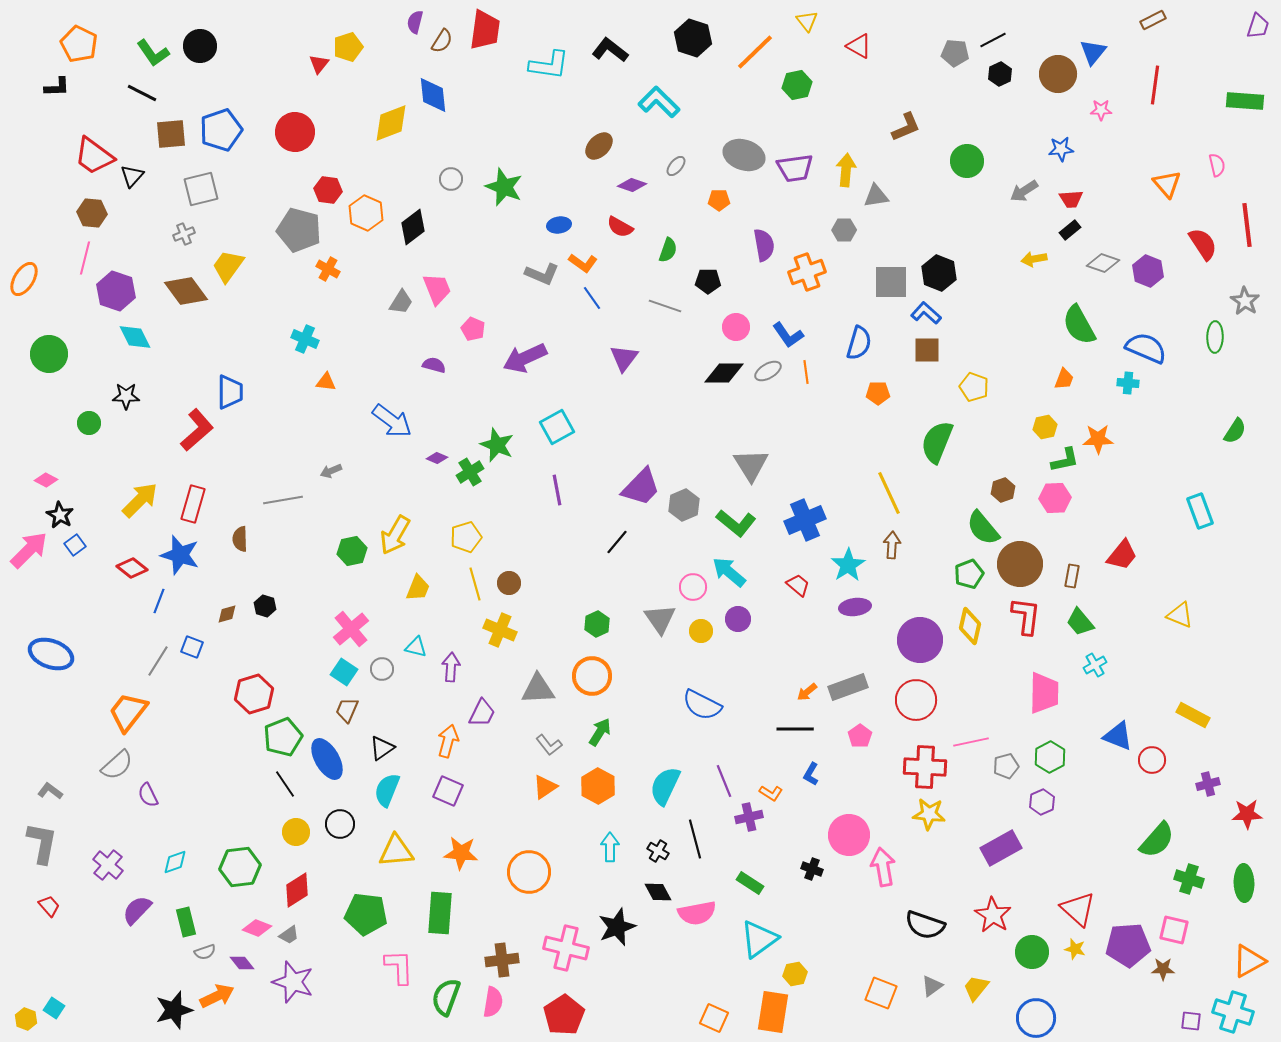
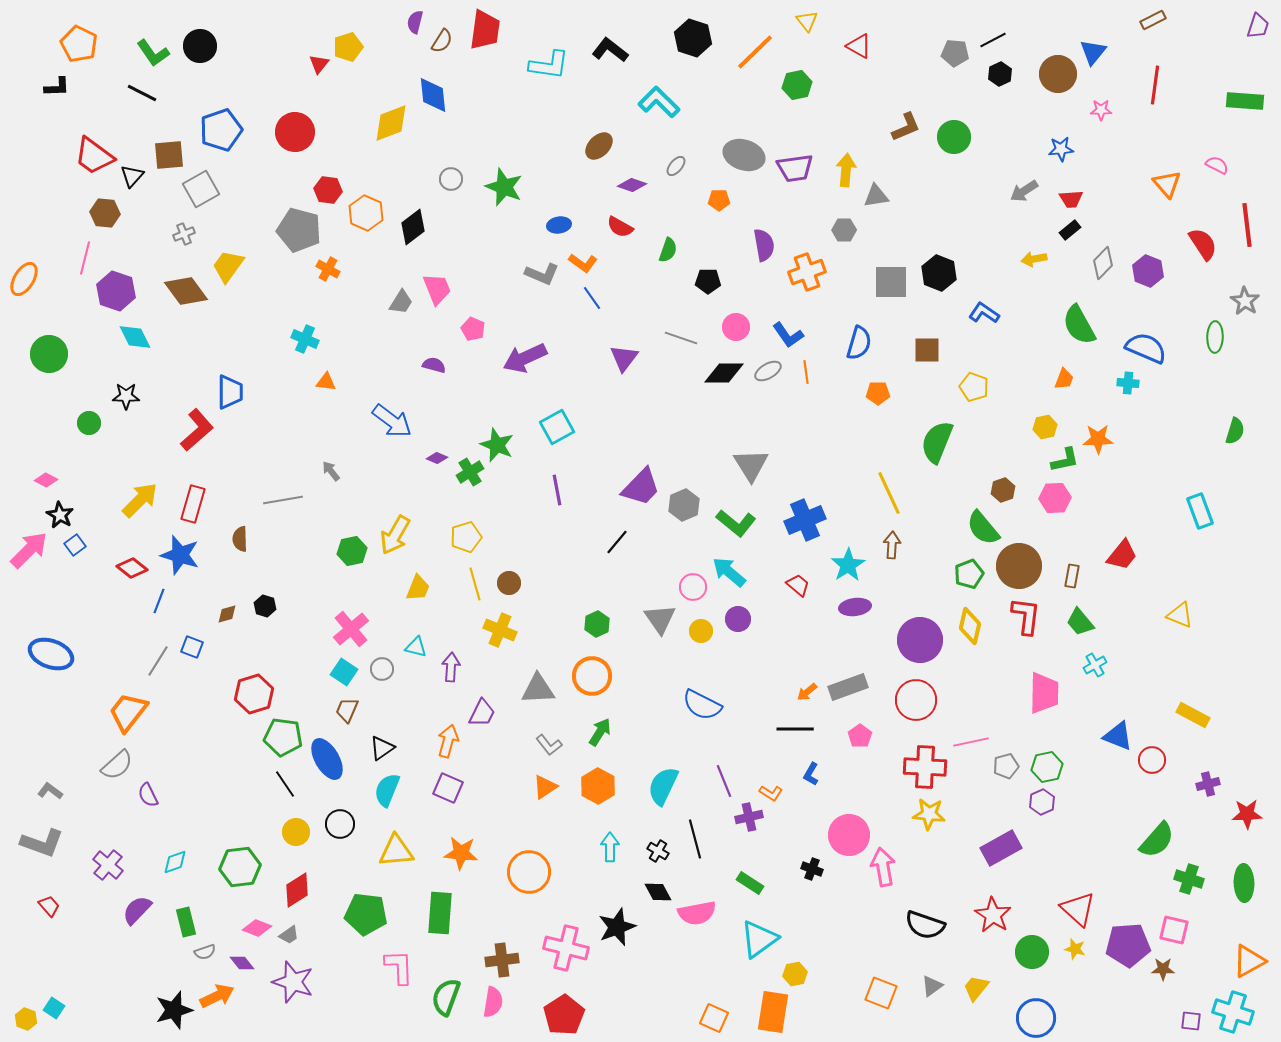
brown square at (171, 134): moved 2 px left, 21 px down
green circle at (967, 161): moved 13 px left, 24 px up
pink semicircle at (1217, 165): rotated 50 degrees counterclockwise
gray square at (201, 189): rotated 15 degrees counterclockwise
brown hexagon at (92, 213): moved 13 px right
gray diamond at (1103, 263): rotated 64 degrees counterclockwise
gray line at (665, 306): moved 16 px right, 32 px down
blue L-shape at (926, 313): moved 58 px right; rotated 8 degrees counterclockwise
green semicircle at (1235, 431): rotated 16 degrees counterclockwise
gray arrow at (331, 471): rotated 75 degrees clockwise
brown circle at (1020, 564): moved 1 px left, 2 px down
green pentagon at (283, 737): rotated 30 degrees clockwise
green hexagon at (1050, 757): moved 3 px left, 10 px down; rotated 16 degrees clockwise
cyan semicircle at (665, 786): moved 2 px left
purple square at (448, 791): moved 3 px up
gray L-shape at (42, 843): rotated 99 degrees clockwise
